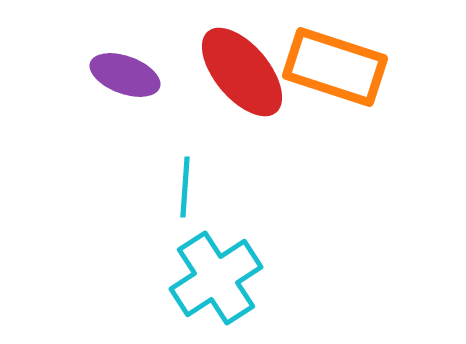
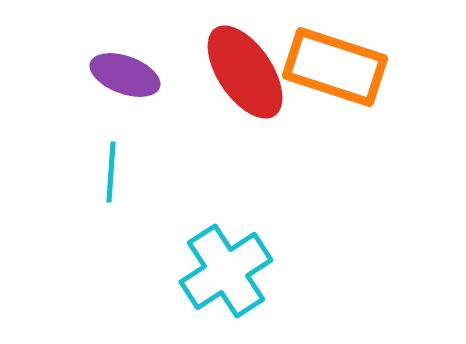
red ellipse: moved 3 px right; rotated 6 degrees clockwise
cyan line: moved 74 px left, 15 px up
cyan cross: moved 10 px right, 7 px up
